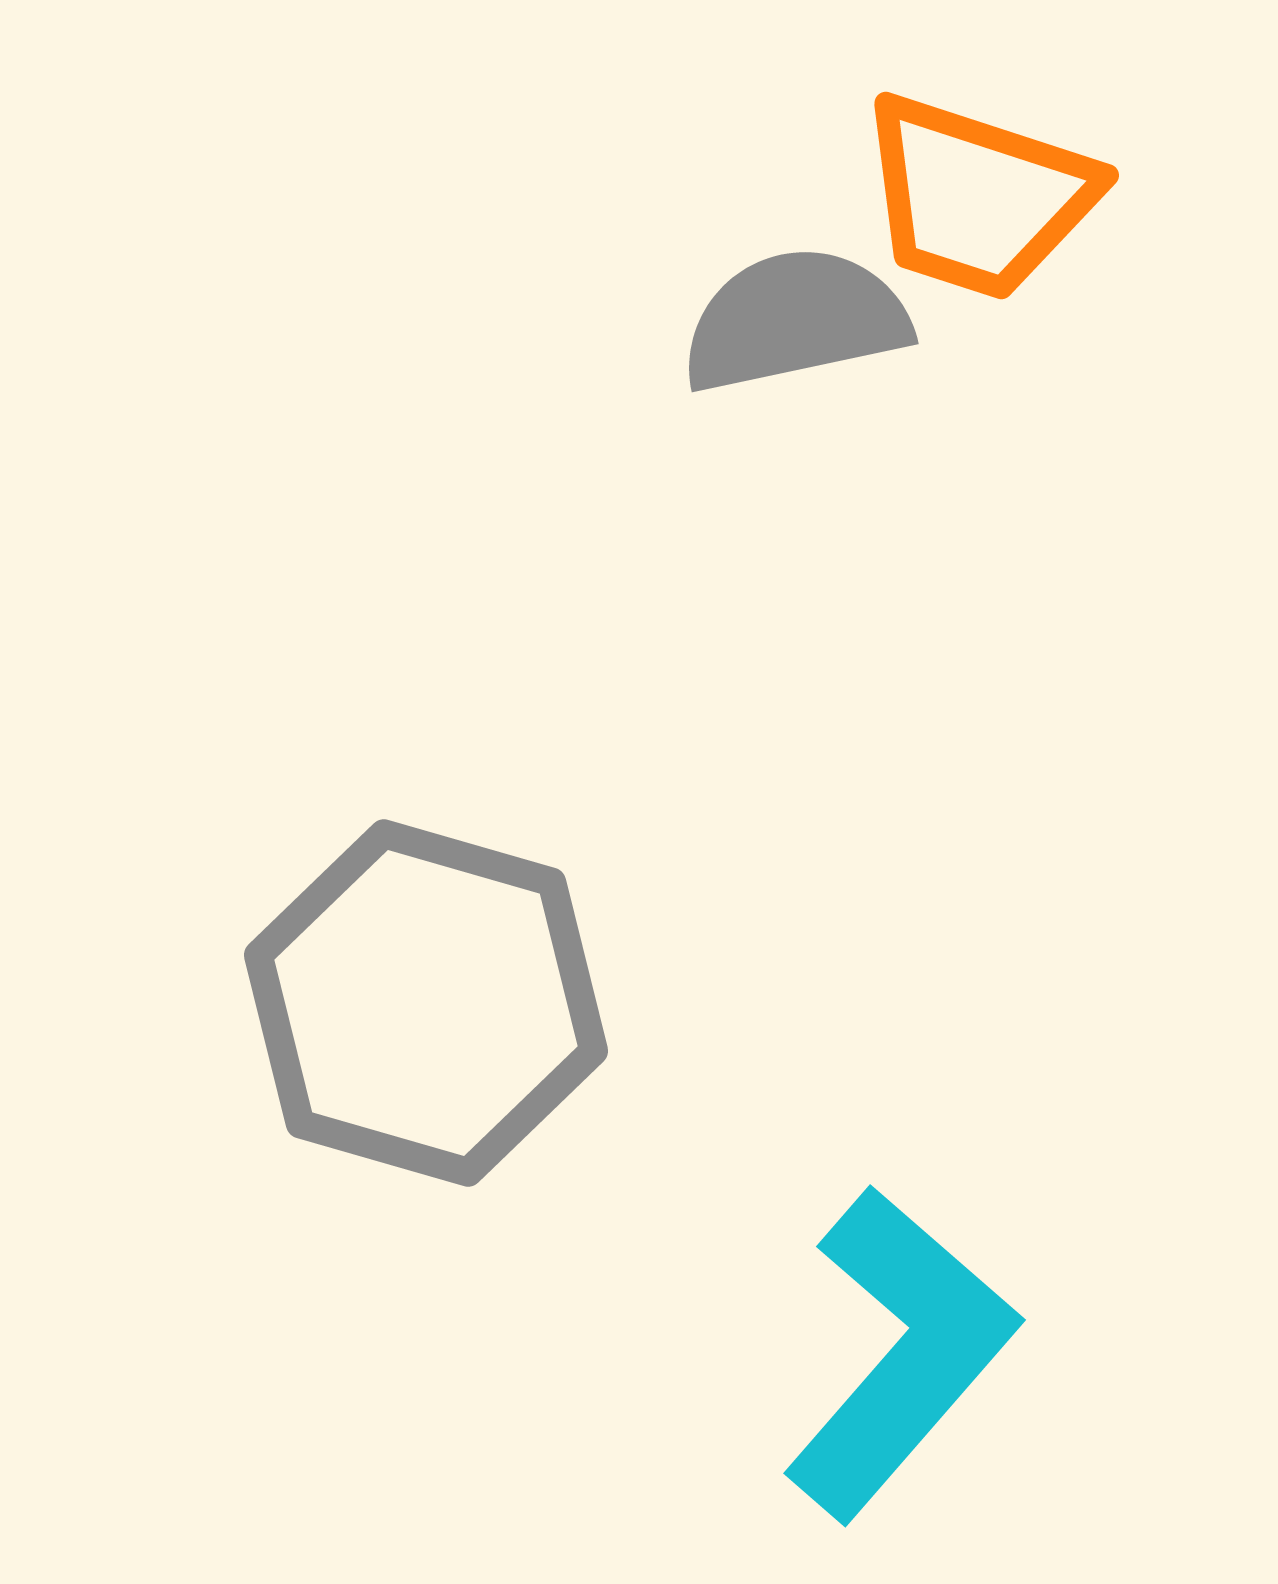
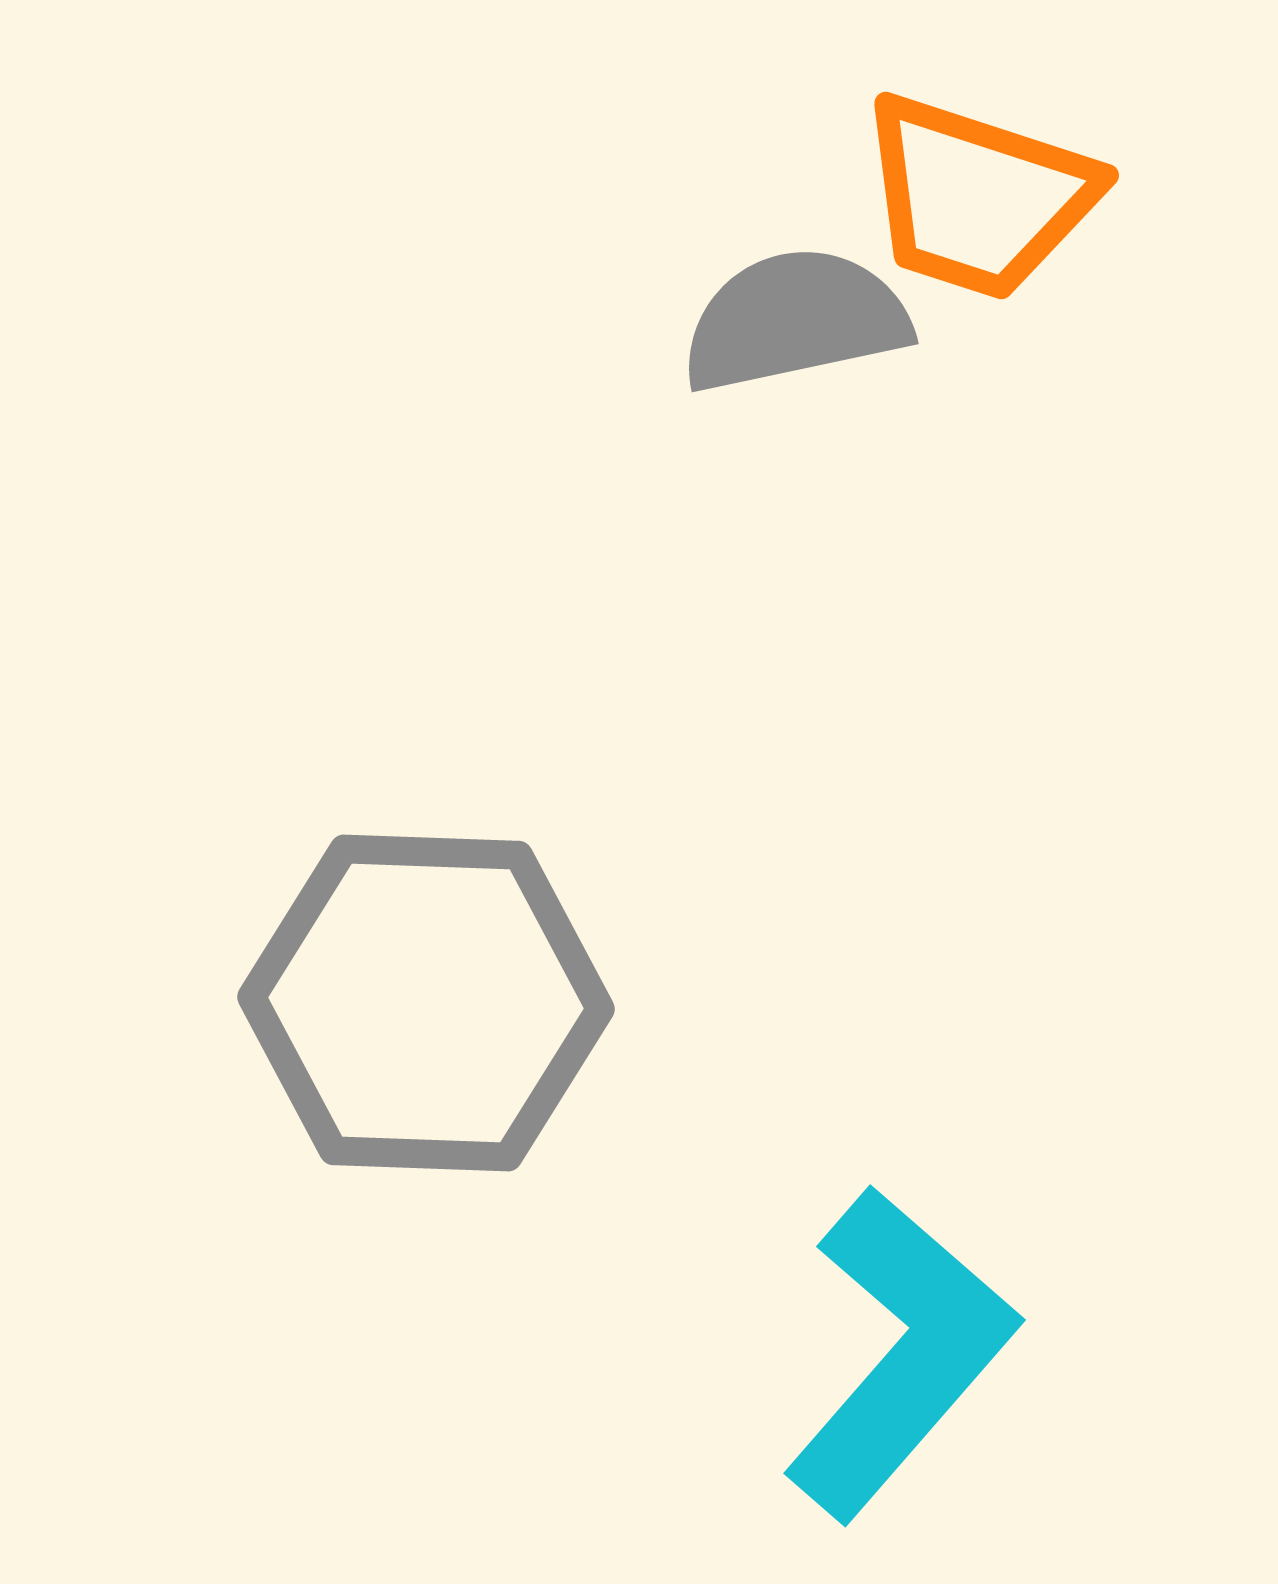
gray hexagon: rotated 14 degrees counterclockwise
